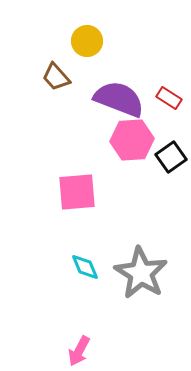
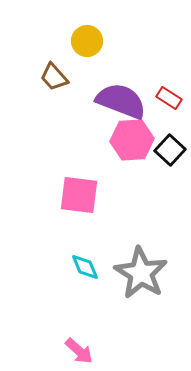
brown trapezoid: moved 2 px left
purple semicircle: moved 2 px right, 2 px down
black square: moved 1 px left, 7 px up; rotated 12 degrees counterclockwise
pink square: moved 2 px right, 3 px down; rotated 12 degrees clockwise
pink arrow: rotated 76 degrees counterclockwise
